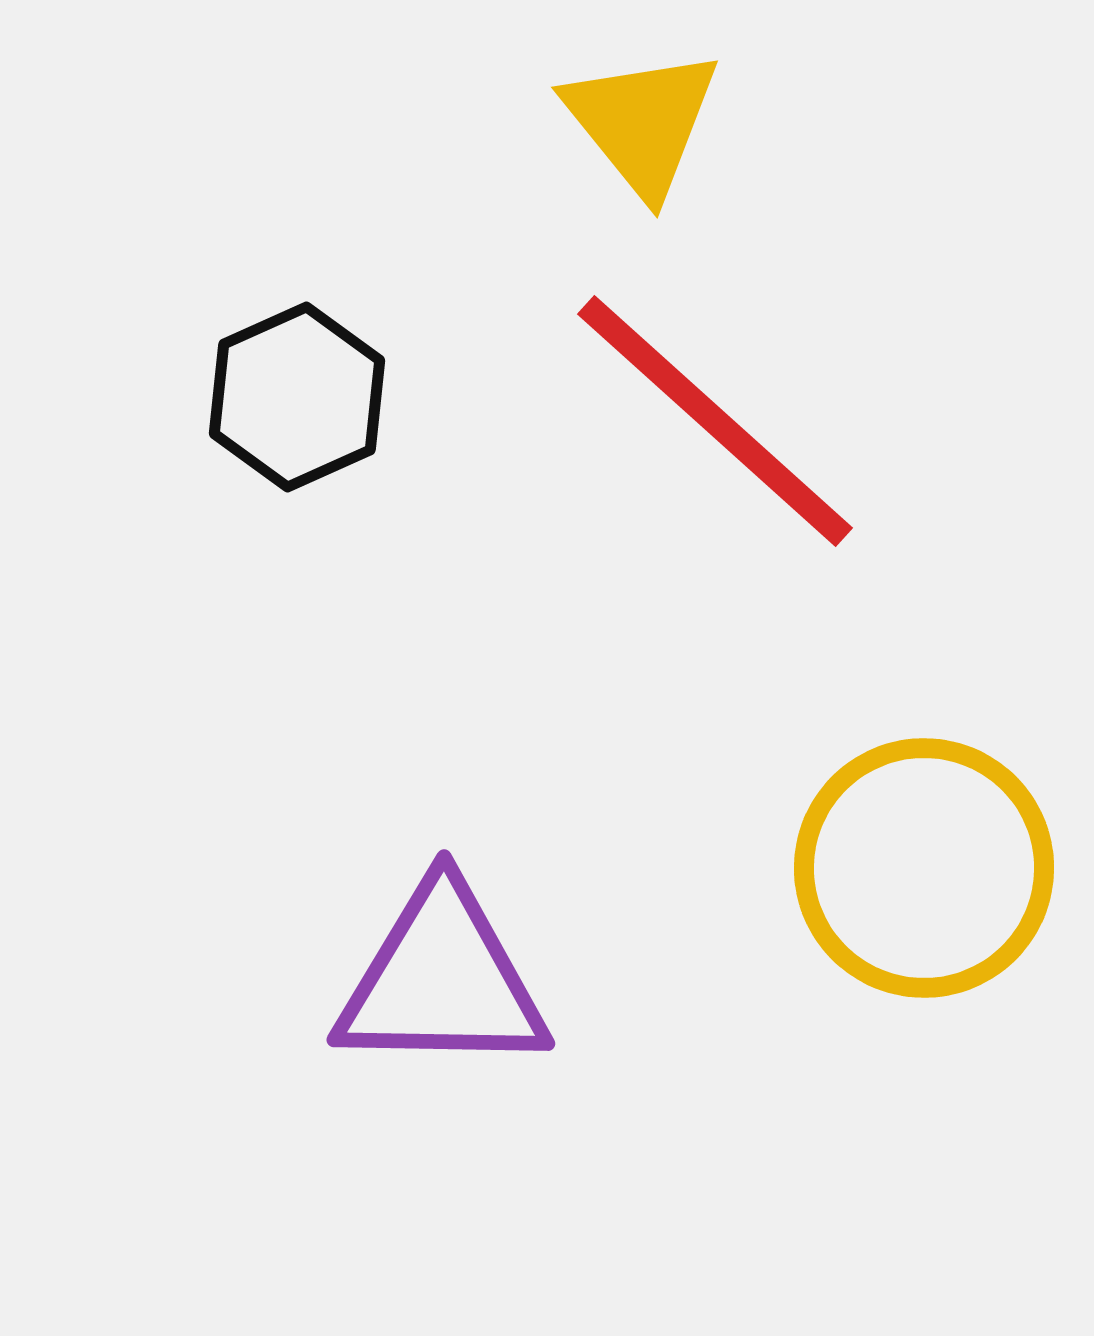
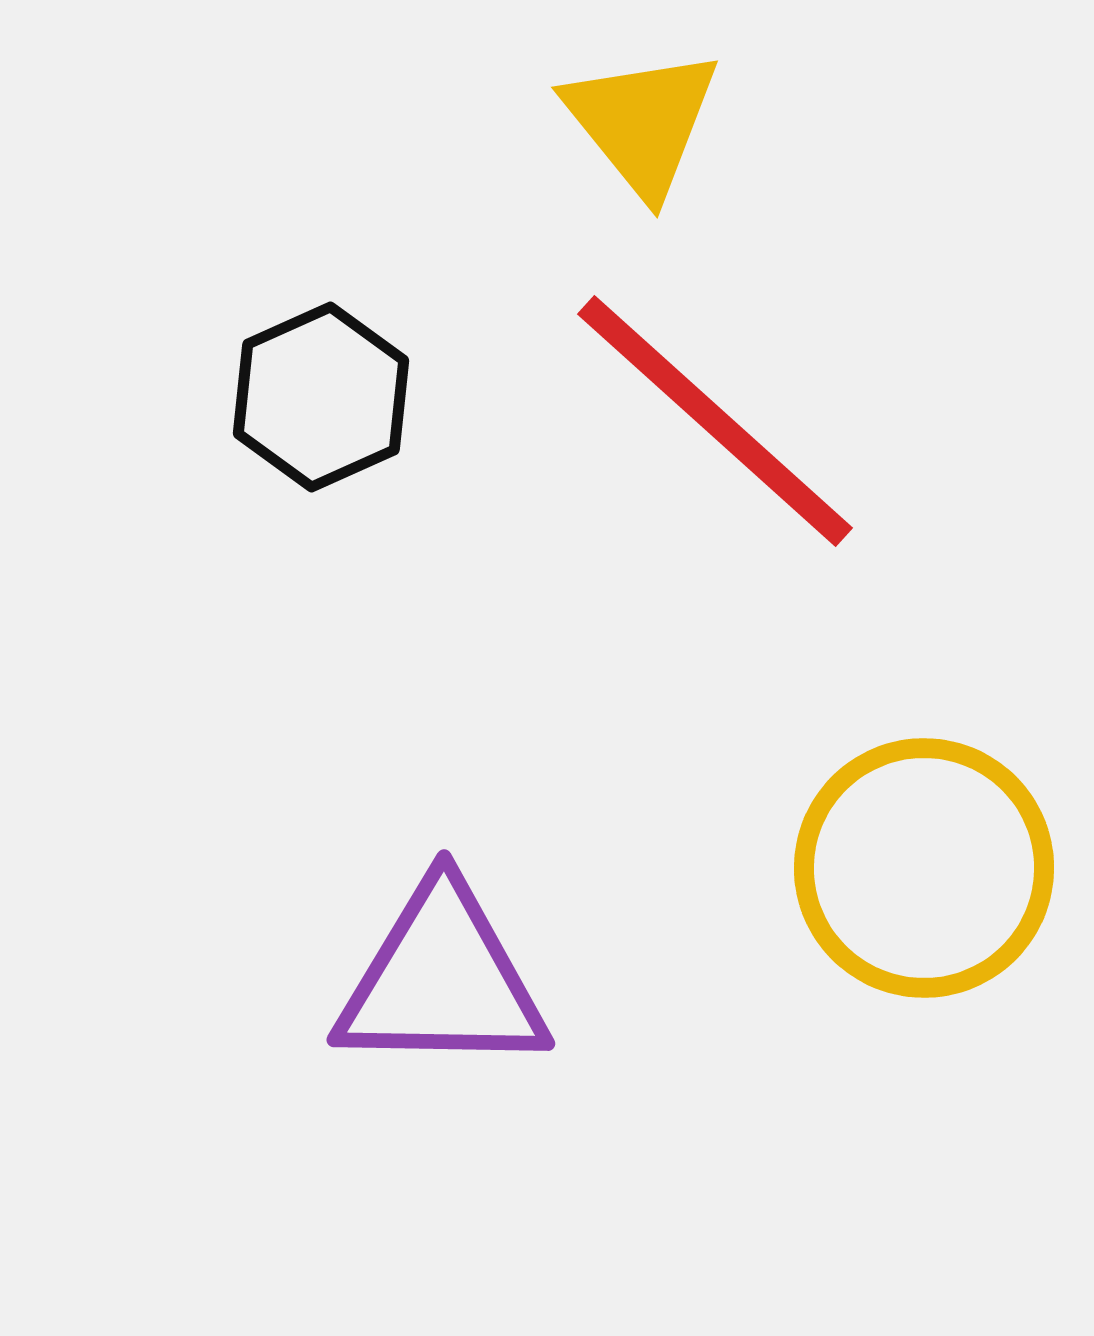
black hexagon: moved 24 px right
